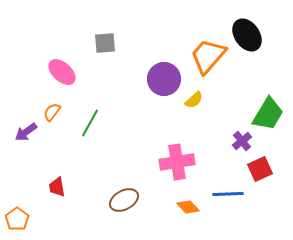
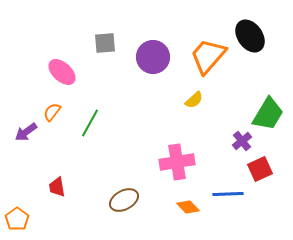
black ellipse: moved 3 px right, 1 px down
purple circle: moved 11 px left, 22 px up
